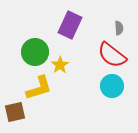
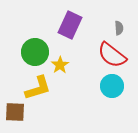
yellow L-shape: moved 1 px left
brown square: rotated 15 degrees clockwise
